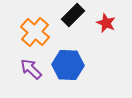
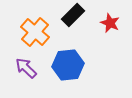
red star: moved 4 px right
blue hexagon: rotated 8 degrees counterclockwise
purple arrow: moved 5 px left, 1 px up
